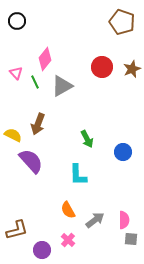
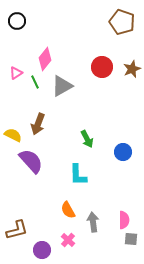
pink triangle: rotated 40 degrees clockwise
gray arrow: moved 2 px left, 2 px down; rotated 60 degrees counterclockwise
